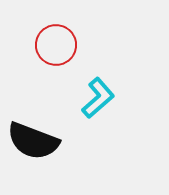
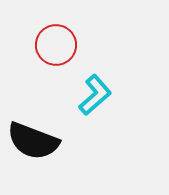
cyan L-shape: moved 3 px left, 3 px up
